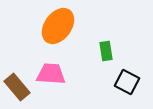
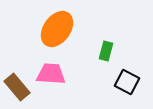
orange ellipse: moved 1 px left, 3 px down
green rectangle: rotated 24 degrees clockwise
